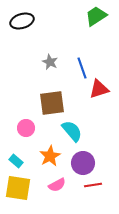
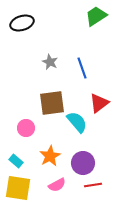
black ellipse: moved 2 px down
red triangle: moved 14 px down; rotated 20 degrees counterclockwise
cyan semicircle: moved 5 px right, 9 px up
